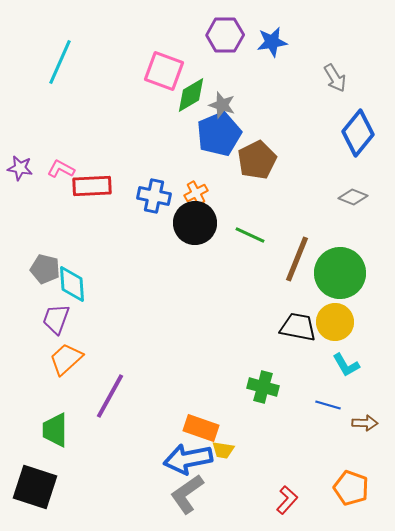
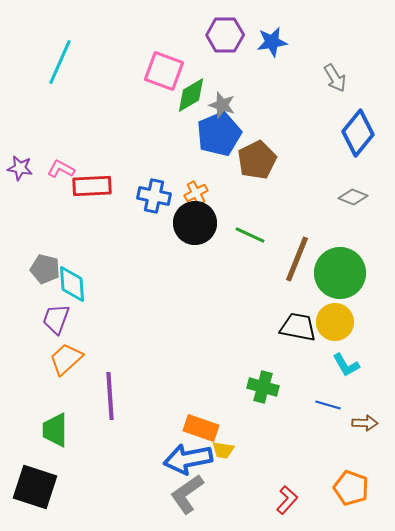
purple line: rotated 33 degrees counterclockwise
